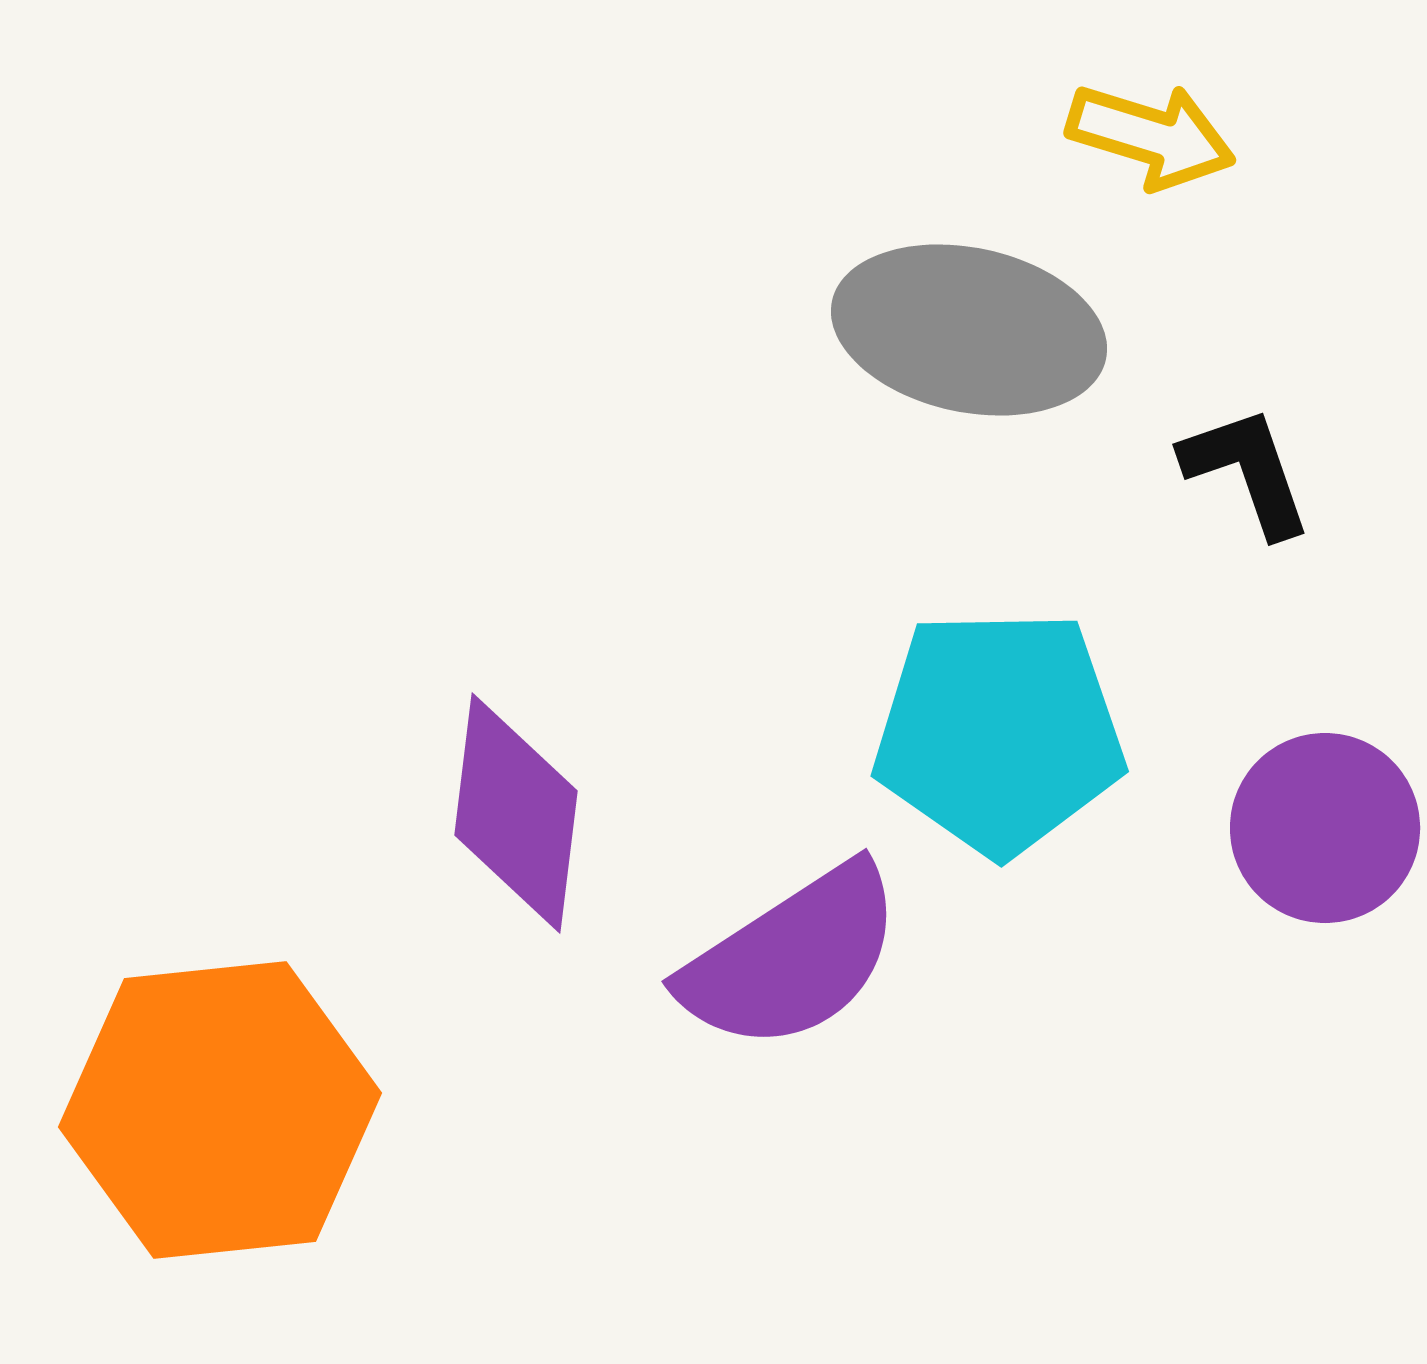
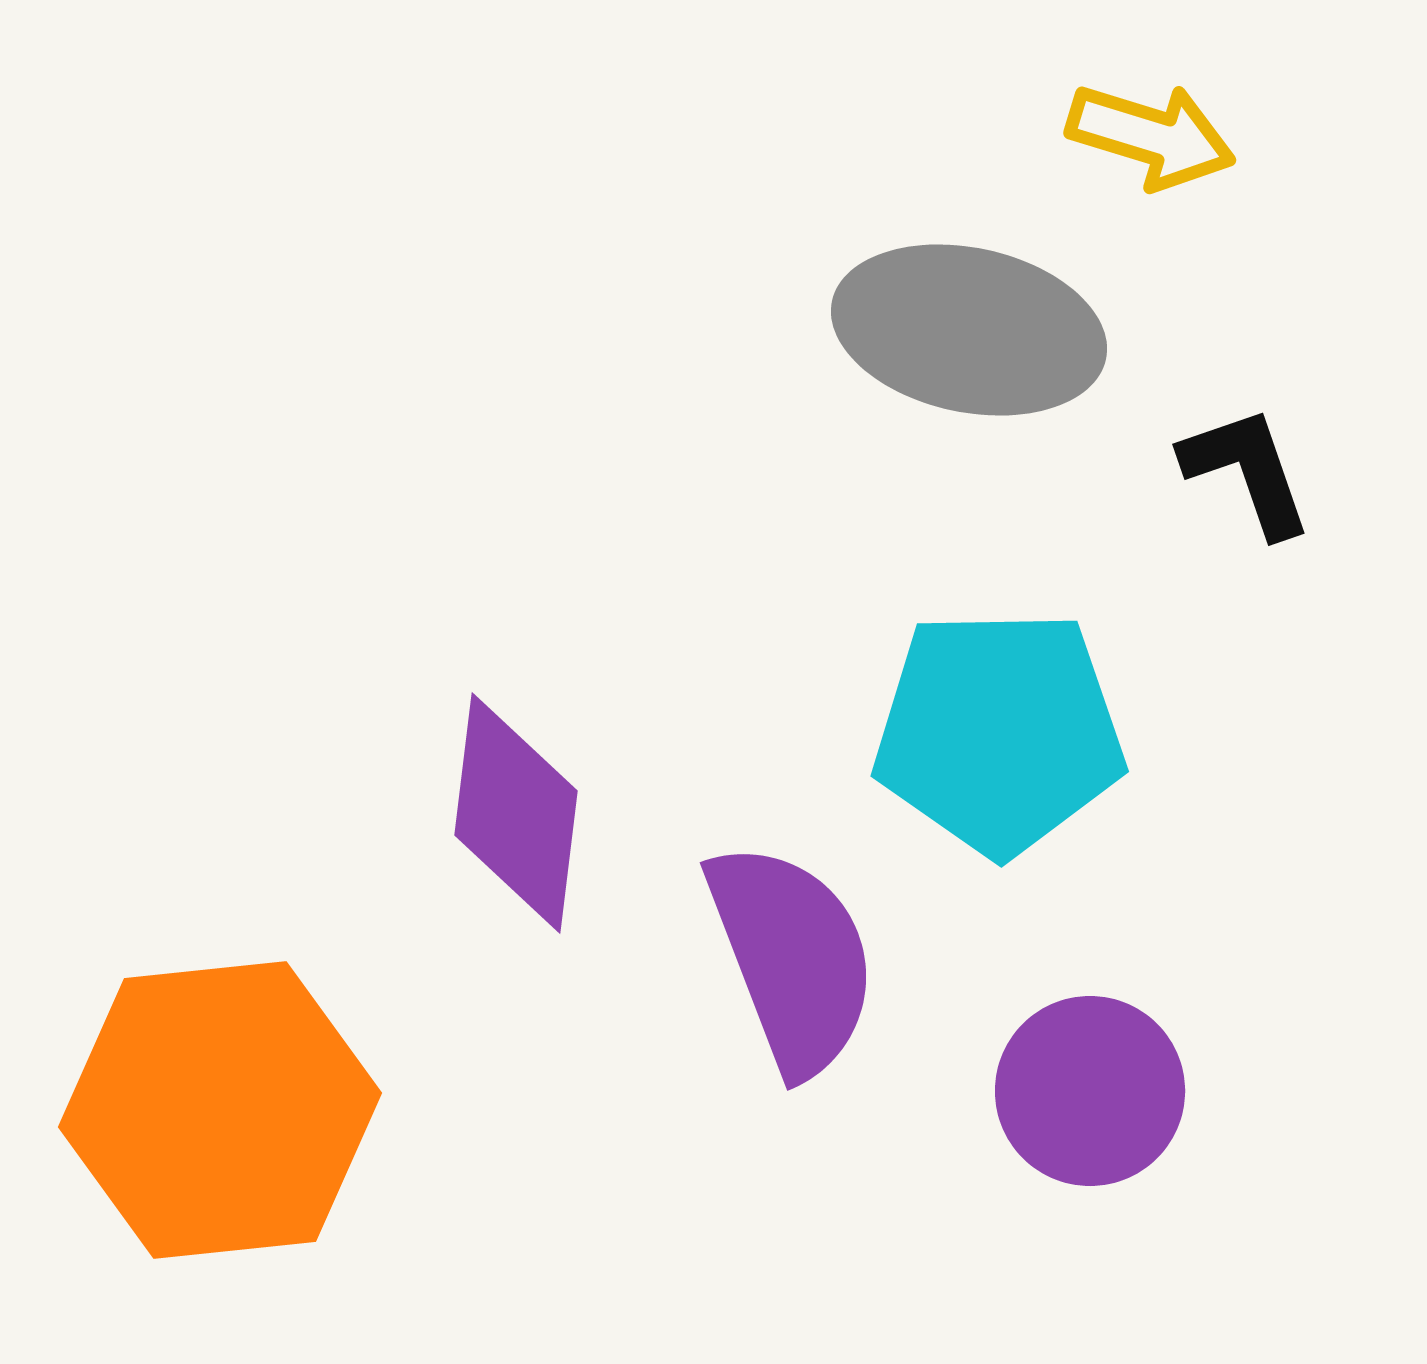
purple circle: moved 235 px left, 263 px down
purple semicircle: rotated 78 degrees counterclockwise
